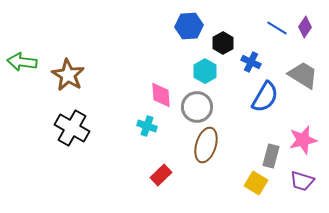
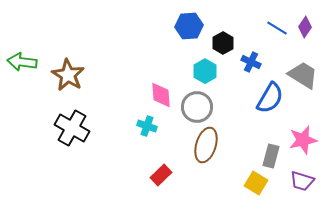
blue semicircle: moved 5 px right, 1 px down
